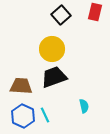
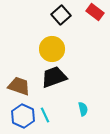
red rectangle: rotated 66 degrees counterclockwise
brown trapezoid: moved 2 px left; rotated 15 degrees clockwise
cyan semicircle: moved 1 px left, 3 px down
